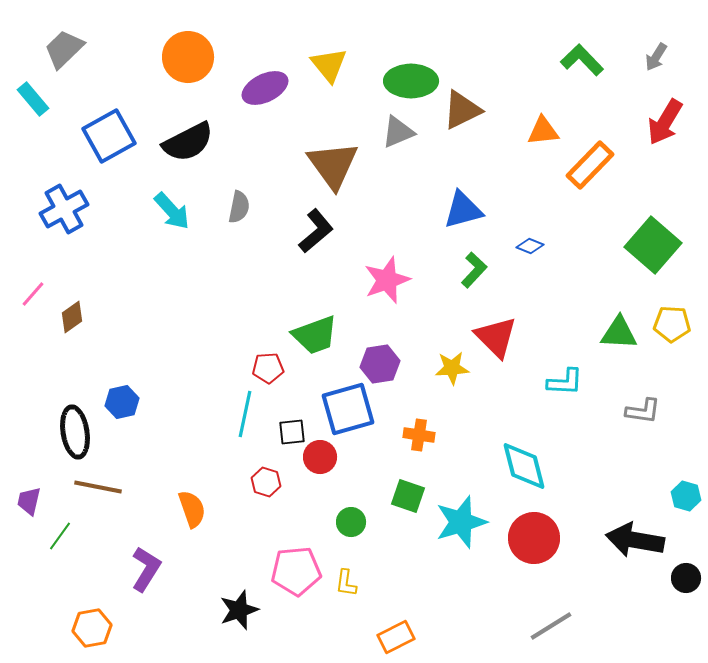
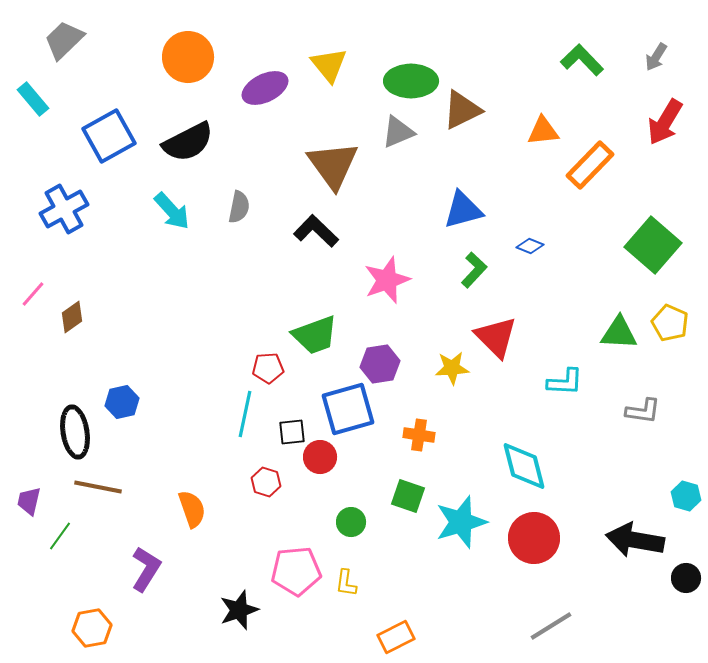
gray trapezoid at (64, 49): moved 9 px up
black L-shape at (316, 231): rotated 96 degrees counterclockwise
yellow pentagon at (672, 324): moved 2 px left, 1 px up; rotated 21 degrees clockwise
